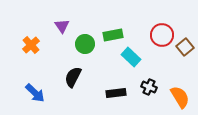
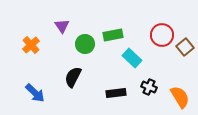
cyan rectangle: moved 1 px right, 1 px down
